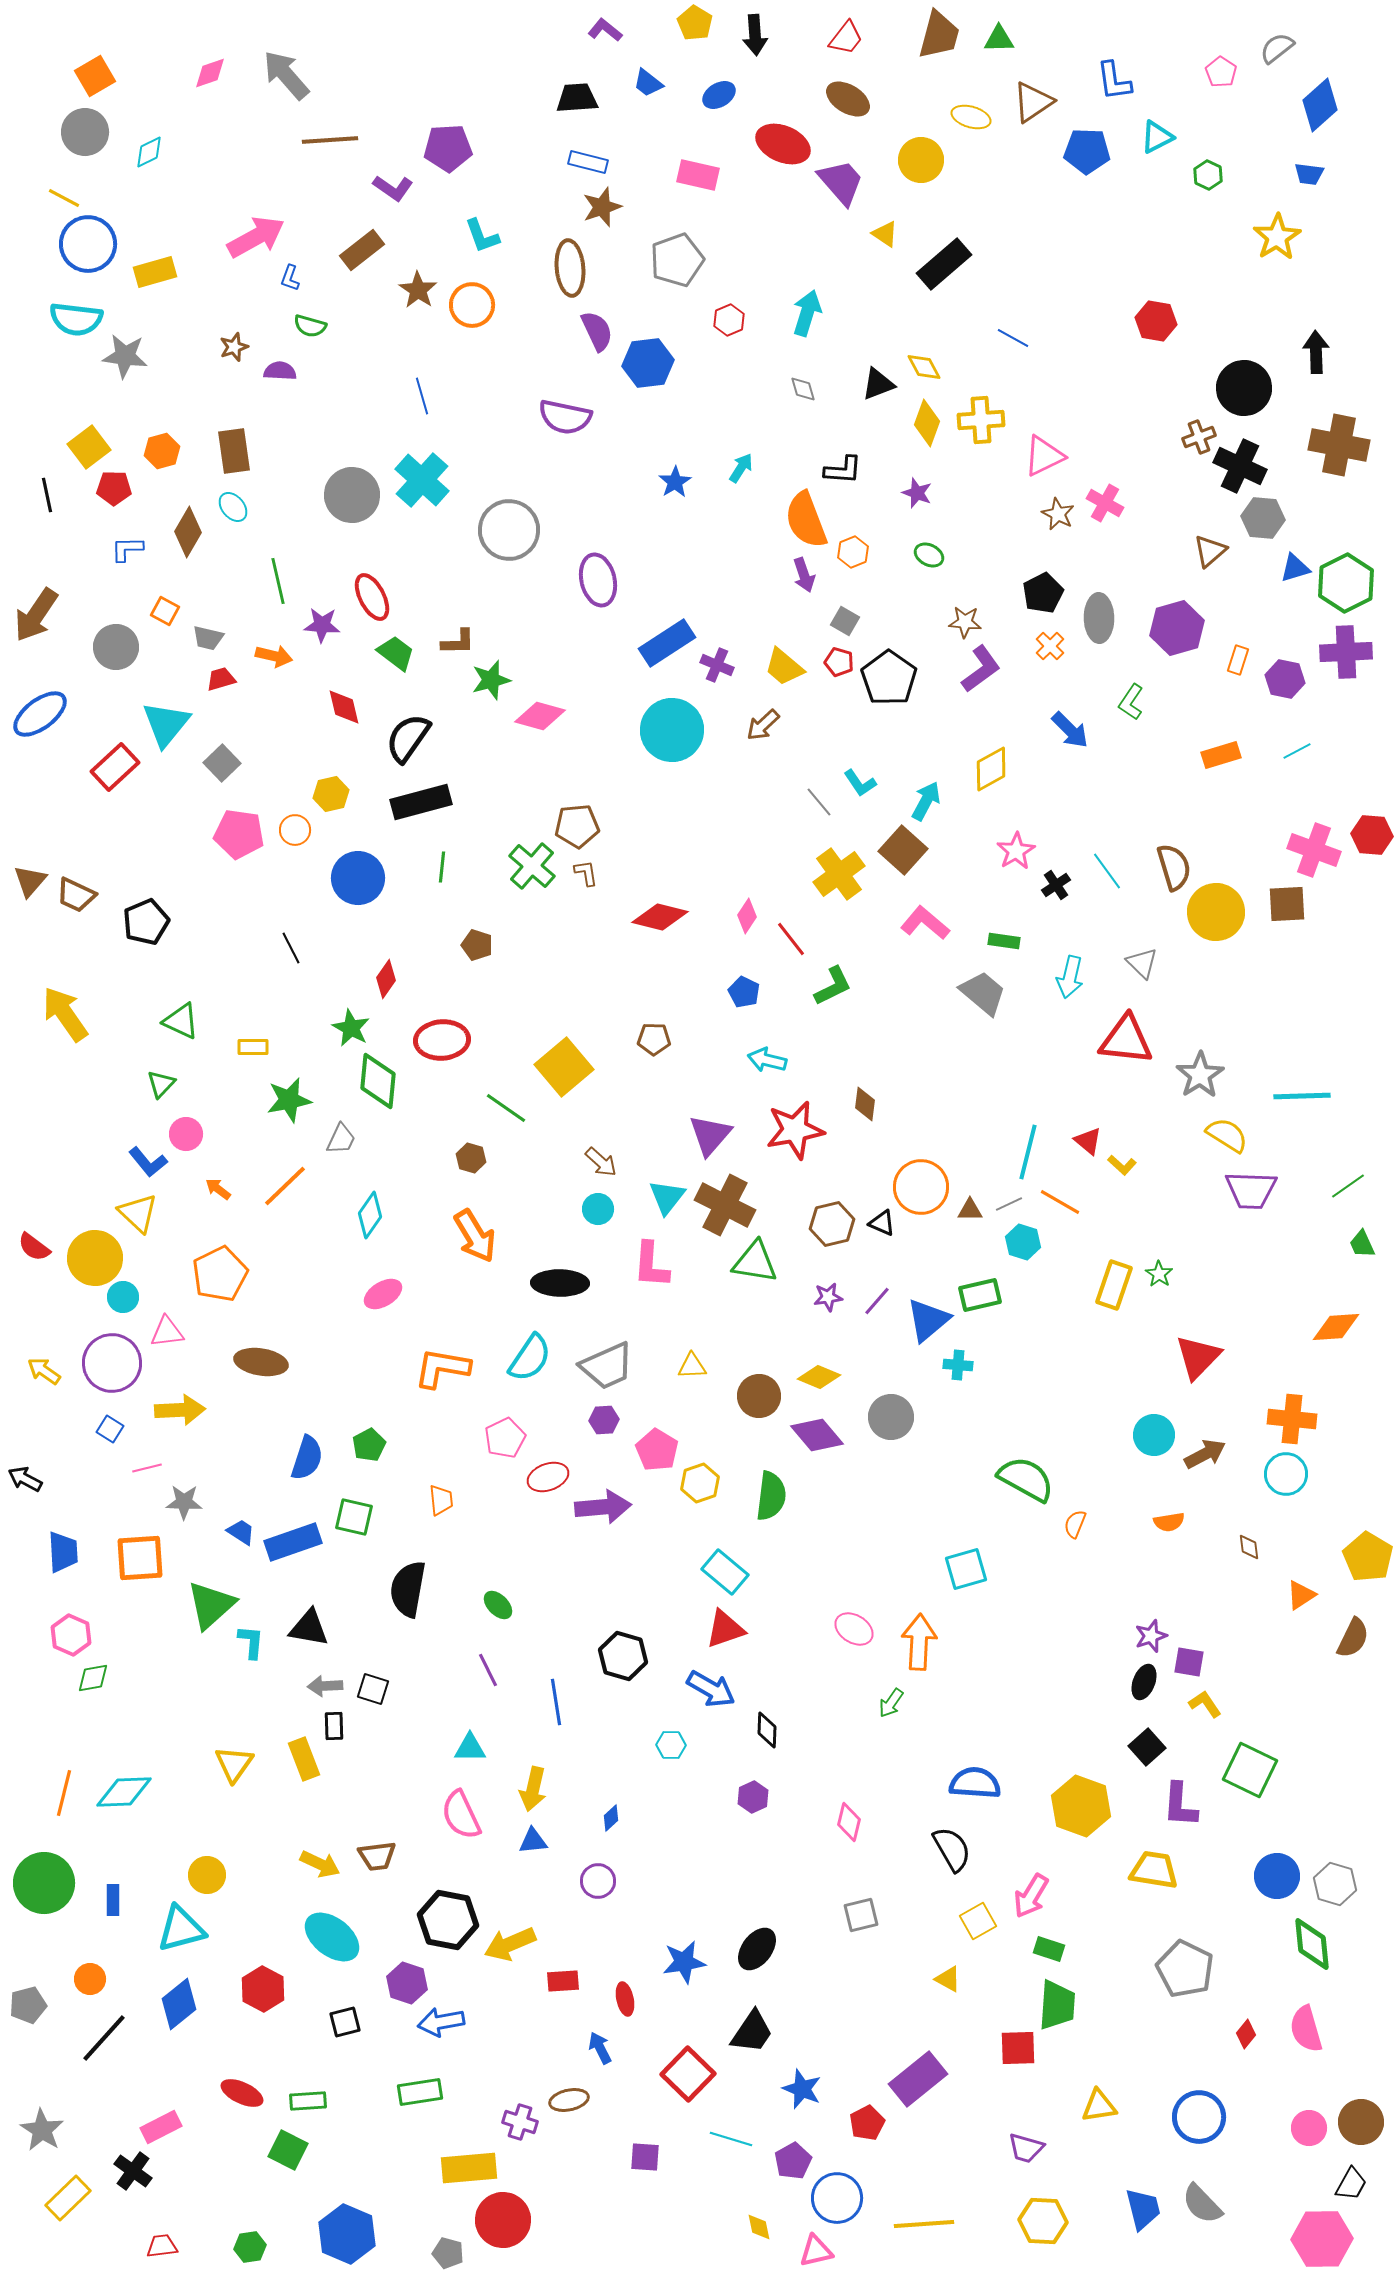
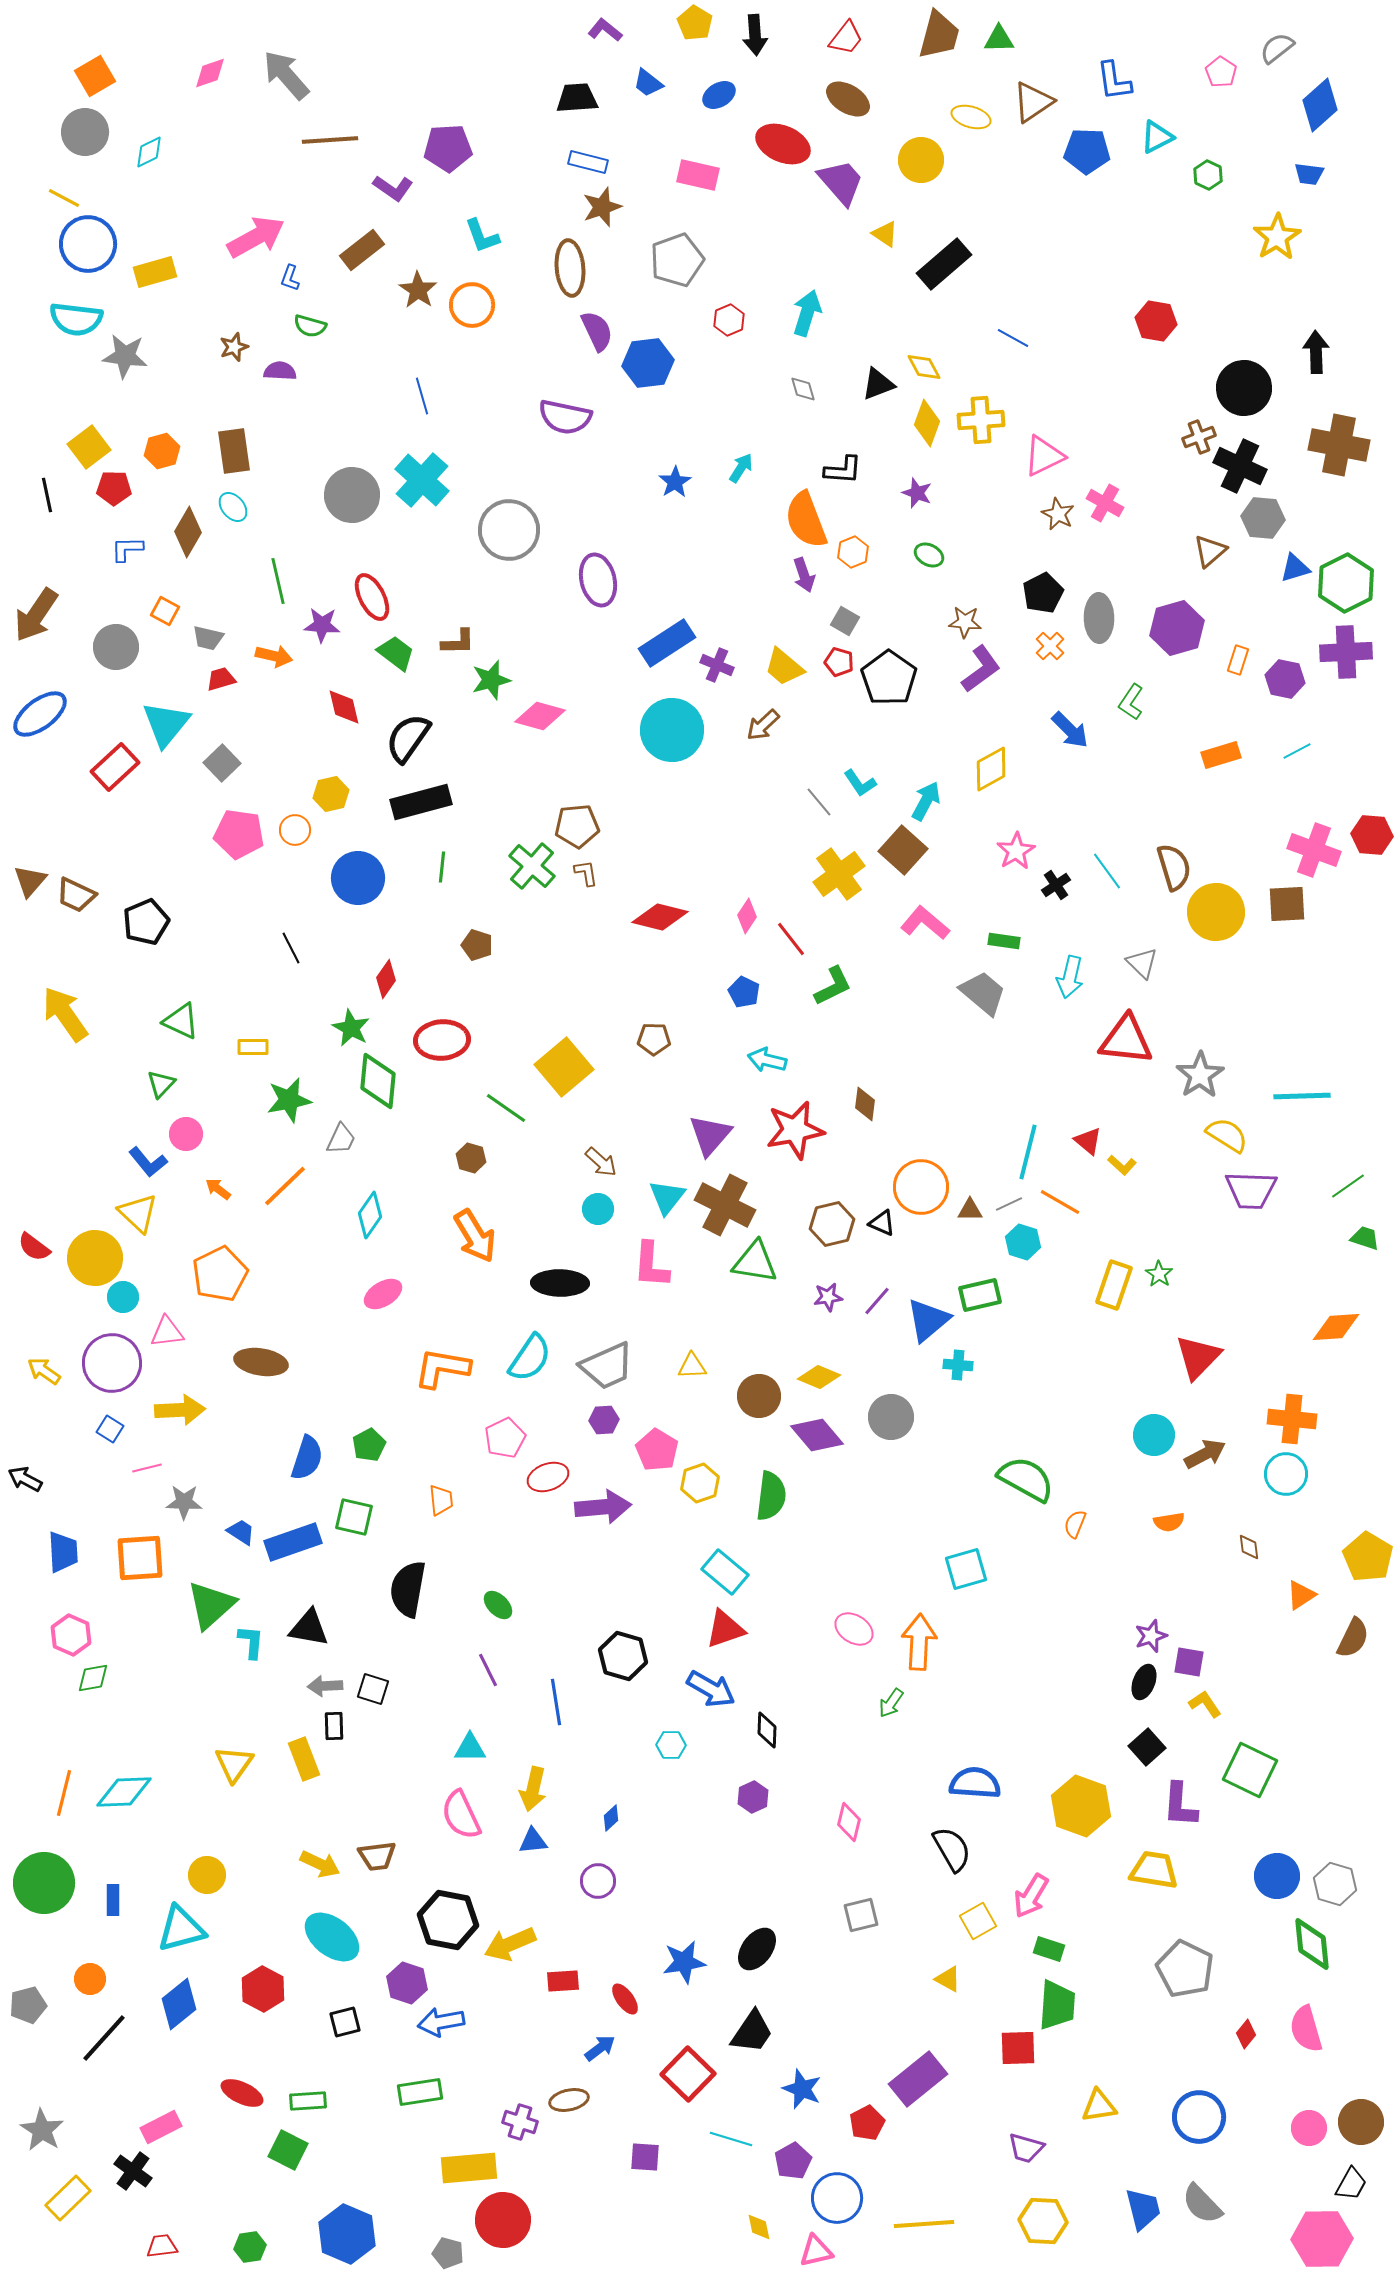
green trapezoid at (1362, 1244): moved 3 px right, 6 px up; rotated 132 degrees clockwise
red ellipse at (625, 1999): rotated 24 degrees counterclockwise
blue arrow at (600, 2048): rotated 80 degrees clockwise
